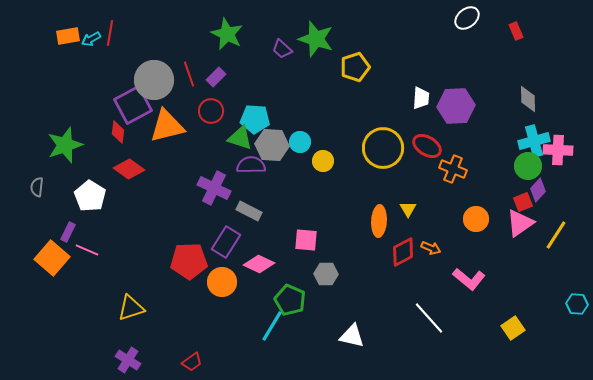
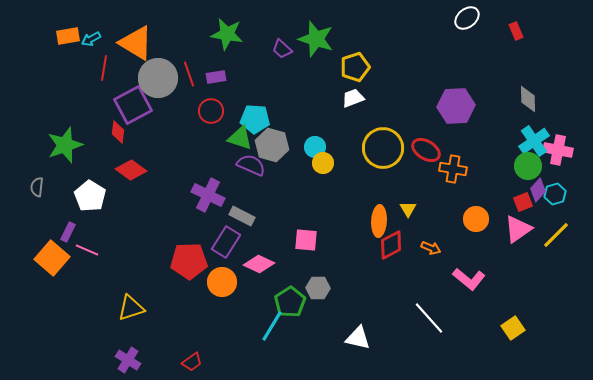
red line at (110, 33): moved 6 px left, 35 px down
green star at (227, 34): rotated 16 degrees counterclockwise
purple rectangle at (216, 77): rotated 36 degrees clockwise
gray circle at (154, 80): moved 4 px right, 2 px up
white trapezoid at (421, 98): moved 68 px left; rotated 115 degrees counterclockwise
orange triangle at (167, 126): moved 31 px left, 83 px up; rotated 45 degrees clockwise
cyan cross at (534, 141): rotated 20 degrees counterclockwise
cyan circle at (300, 142): moved 15 px right, 5 px down
gray hexagon at (272, 145): rotated 12 degrees clockwise
red ellipse at (427, 146): moved 1 px left, 4 px down
pink cross at (558, 150): rotated 8 degrees clockwise
yellow circle at (323, 161): moved 2 px down
purple semicircle at (251, 165): rotated 24 degrees clockwise
red diamond at (129, 169): moved 2 px right, 1 px down
orange cross at (453, 169): rotated 12 degrees counterclockwise
purple cross at (214, 188): moved 6 px left, 7 px down
gray rectangle at (249, 211): moved 7 px left, 5 px down
pink triangle at (520, 223): moved 2 px left, 6 px down
yellow line at (556, 235): rotated 12 degrees clockwise
red diamond at (403, 252): moved 12 px left, 7 px up
gray hexagon at (326, 274): moved 8 px left, 14 px down
green pentagon at (290, 300): moved 2 px down; rotated 16 degrees clockwise
cyan hexagon at (577, 304): moved 22 px left, 110 px up; rotated 20 degrees counterclockwise
white triangle at (352, 336): moved 6 px right, 2 px down
